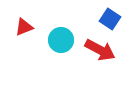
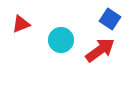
red triangle: moved 3 px left, 3 px up
red arrow: rotated 64 degrees counterclockwise
